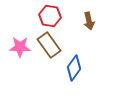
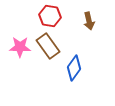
brown rectangle: moved 1 px left, 1 px down
